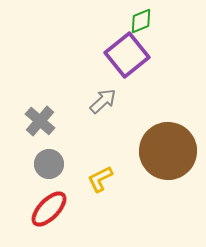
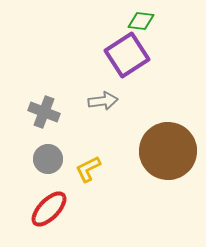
green diamond: rotated 28 degrees clockwise
purple square: rotated 6 degrees clockwise
gray arrow: rotated 36 degrees clockwise
gray cross: moved 4 px right, 9 px up; rotated 20 degrees counterclockwise
gray circle: moved 1 px left, 5 px up
yellow L-shape: moved 12 px left, 10 px up
